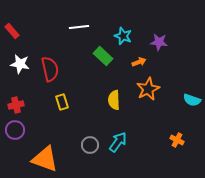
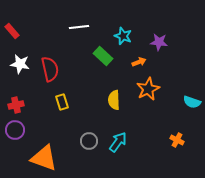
cyan semicircle: moved 2 px down
gray circle: moved 1 px left, 4 px up
orange triangle: moved 1 px left, 1 px up
